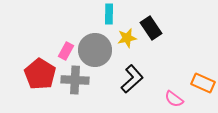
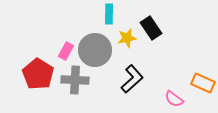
red pentagon: moved 2 px left
